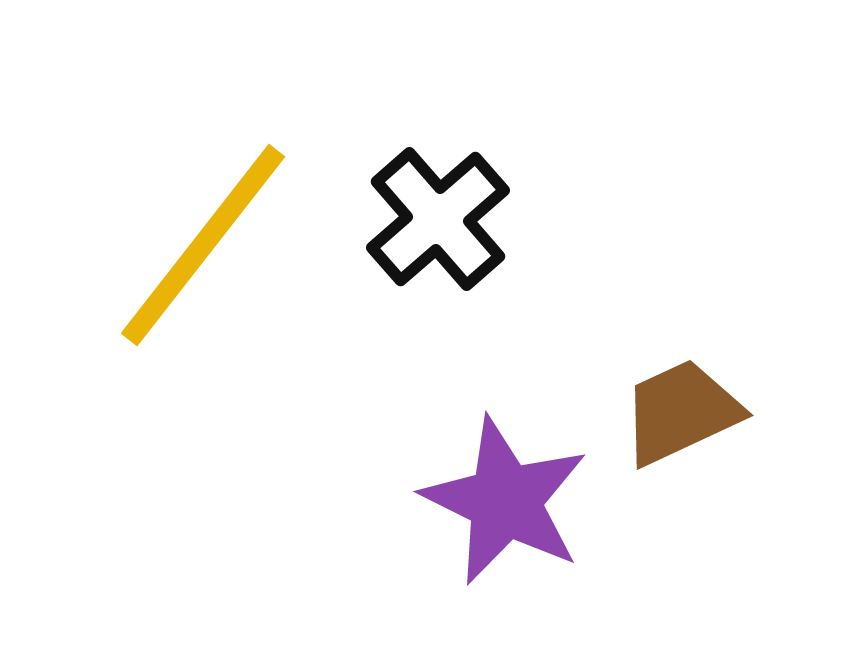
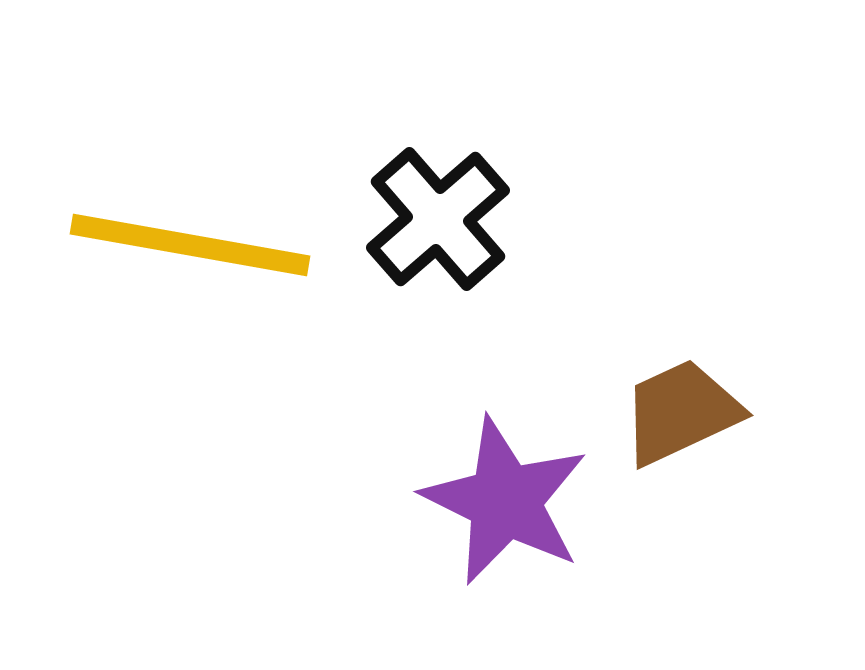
yellow line: moved 13 px left; rotated 62 degrees clockwise
